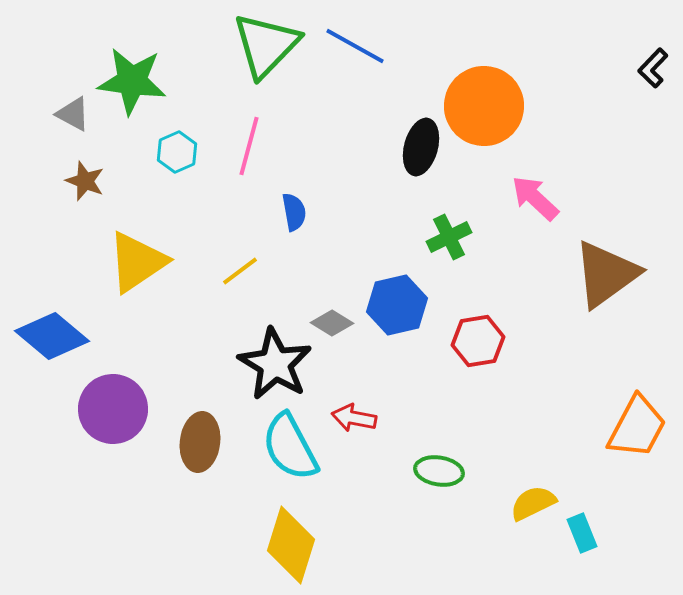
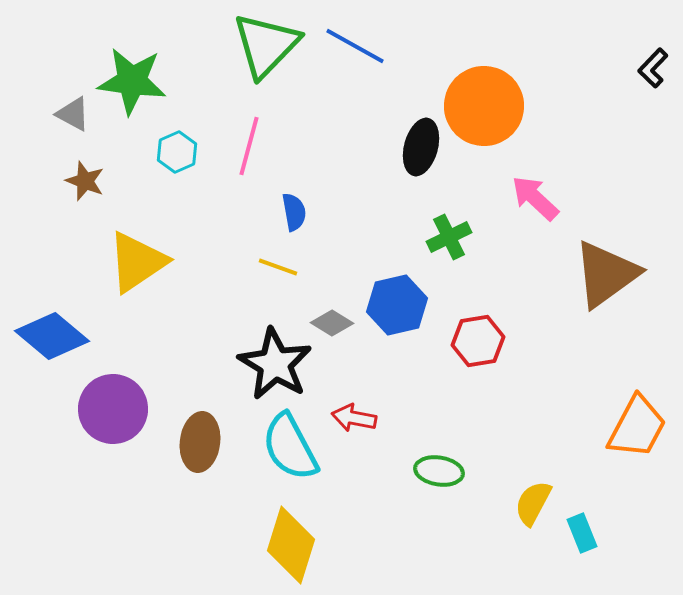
yellow line: moved 38 px right, 4 px up; rotated 57 degrees clockwise
yellow semicircle: rotated 36 degrees counterclockwise
